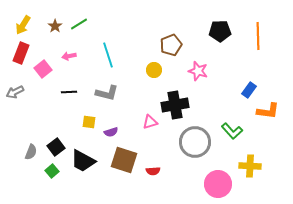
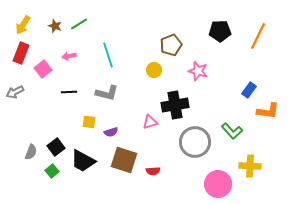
brown star: rotated 16 degrees counterclockwise
orange line: rotated 28 degrees clockwise
